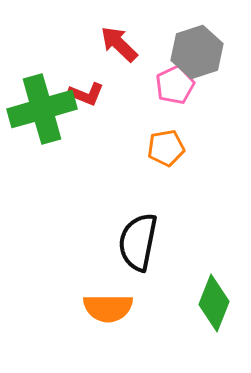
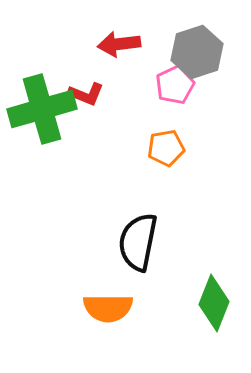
red arrow: rotated 51 degrees counterclockwise
